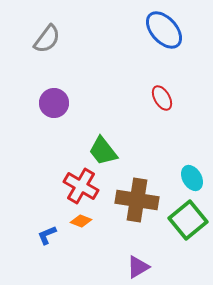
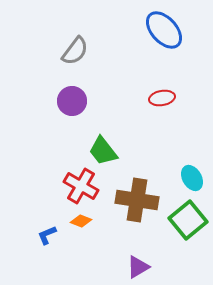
gray semicircle: moved 28 px right, 12 px down
red ellipse: rotated 70 degrees counterclockwise
purple circle: moved 18 px right, 2 px up
